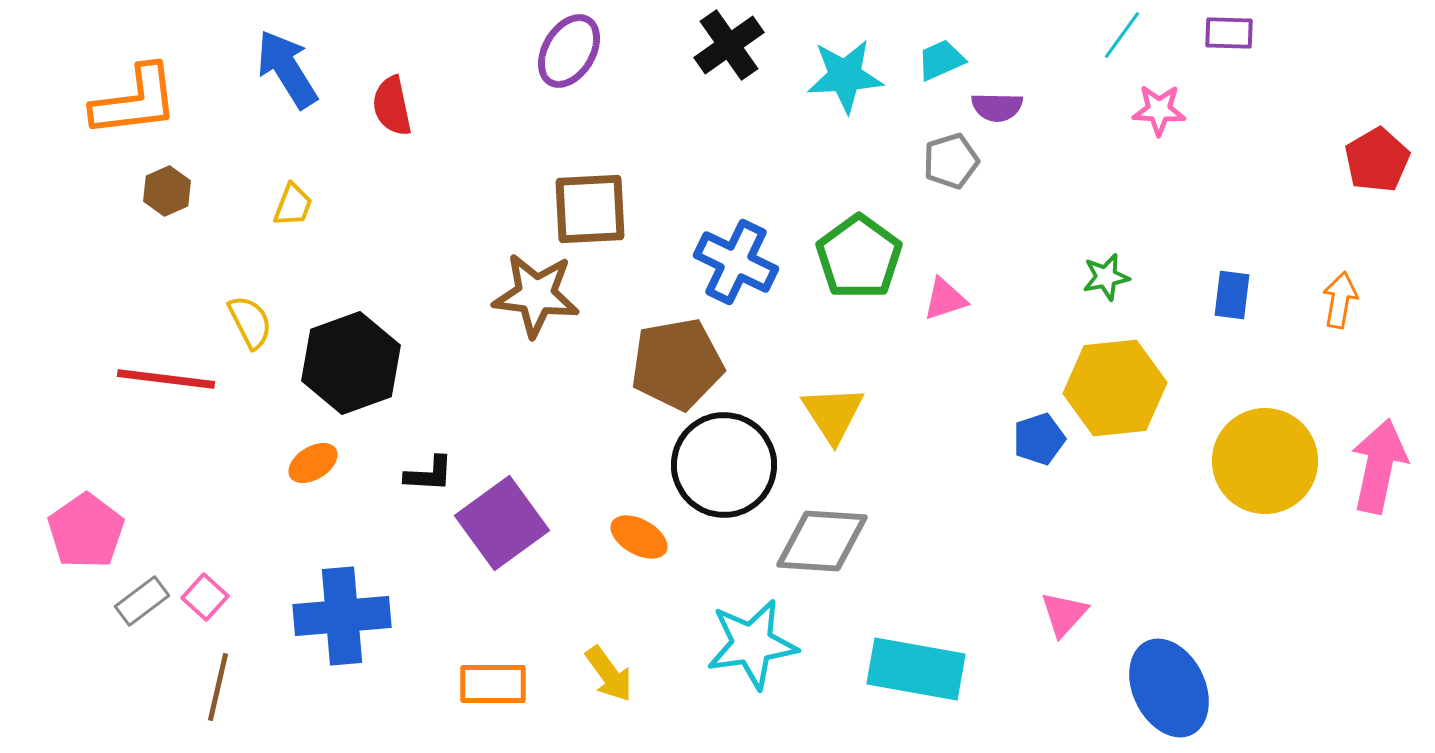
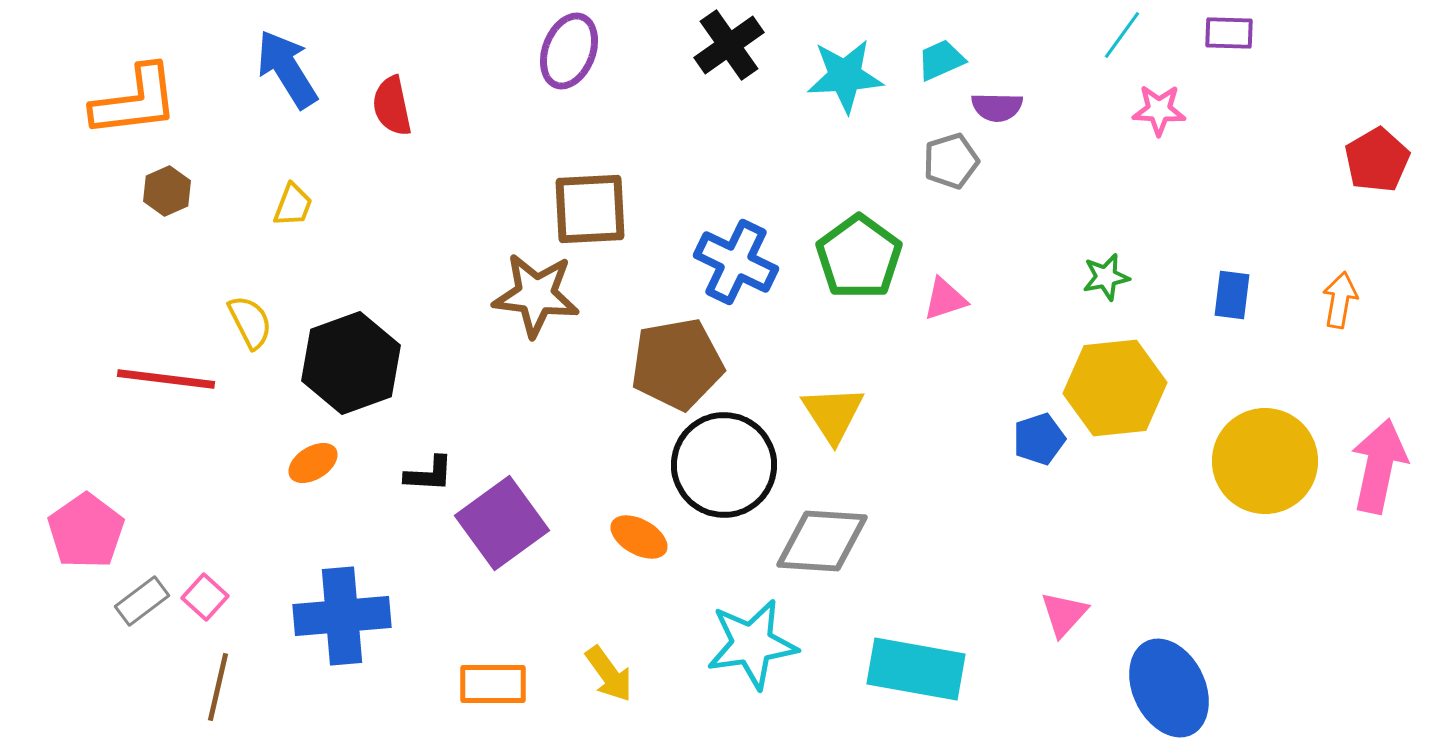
purple ellipse at (569, 51): rotated 10 degrees counterclockwise
